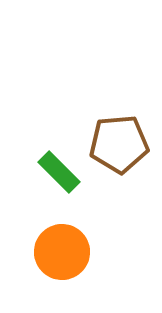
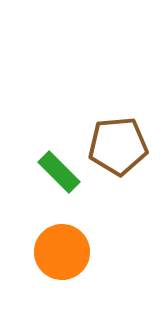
brown pentagon: moved 1 px left, 2 px down
